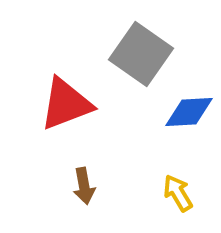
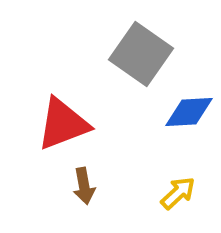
red triangle: moved 3 px left, 20 px down
yellow arrow: rotated 78 degrees clockwise
